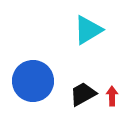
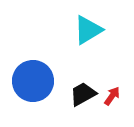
red arrow: rotated 36 degrees clockwise
